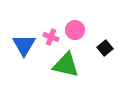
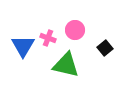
pink cross: moved 3 px left, 1 px down
blue triangle: moved 1 px left, 1 px down
